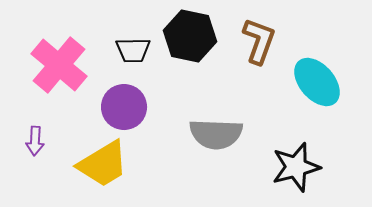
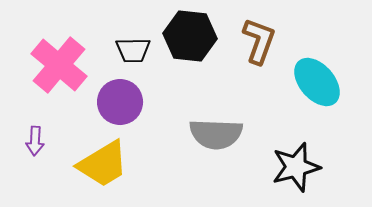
black hexagon: rotated 6 degrees counterclockwise
purple circle: moved 4 px left, 5 px up
